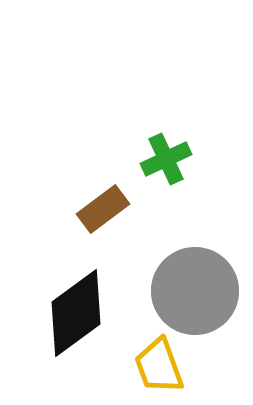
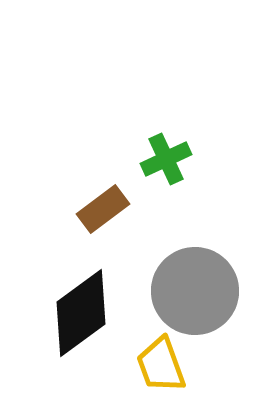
black diamond: moved 5 px right
yellow trapezoid: moved 2 px right, 1 px up
